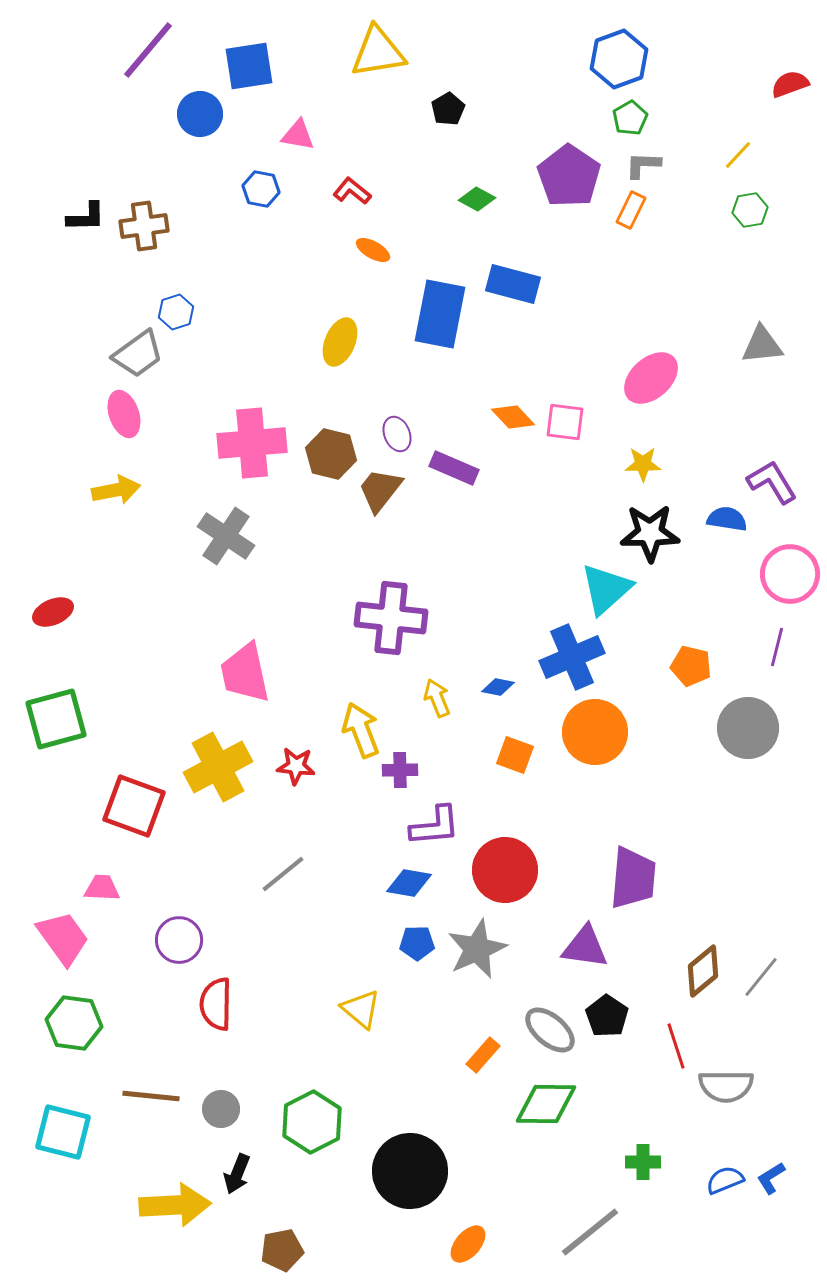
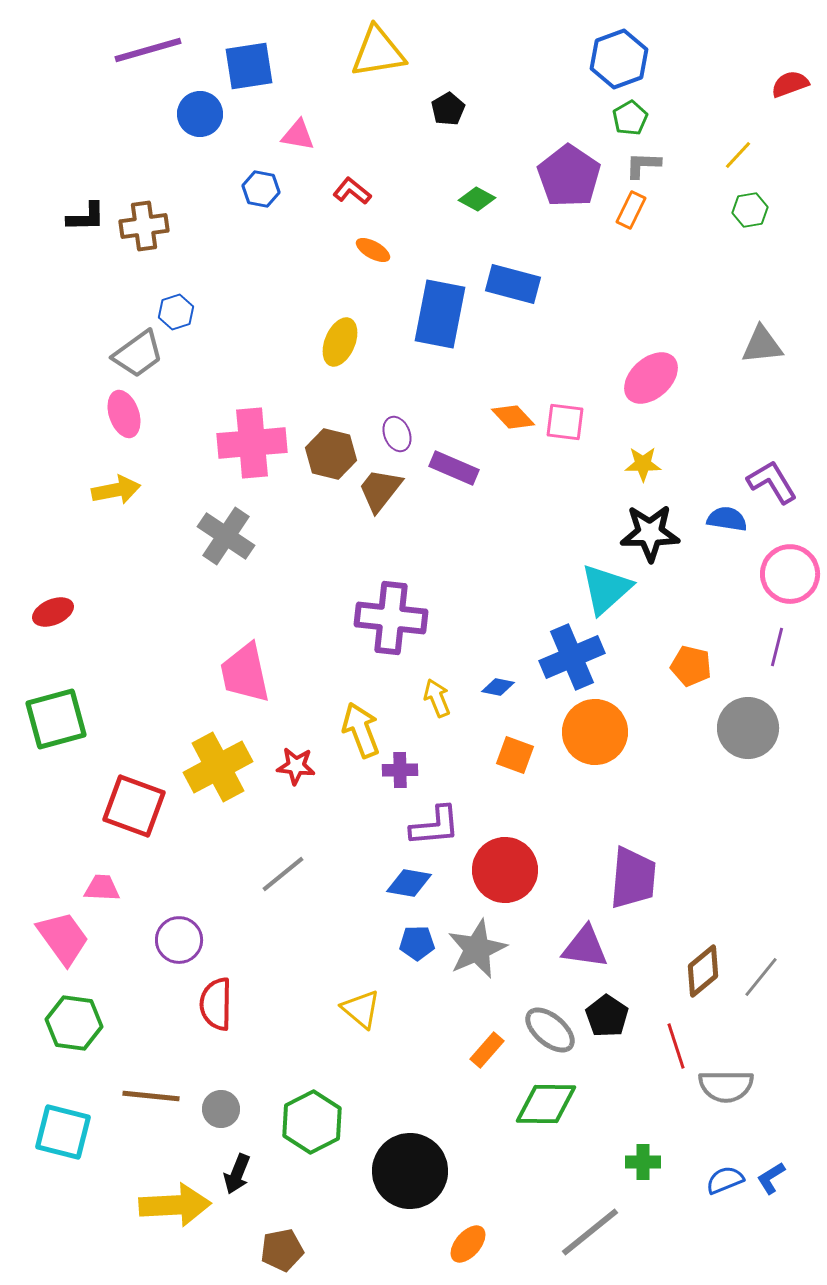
purple line at (148, 50): rotated 34 degrees clockwise
orange rectangle at (483, 1055): moved 4 px right, 5 px up
